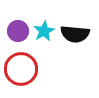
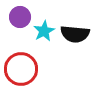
purple circle: moved 2 px right, 14 px up
